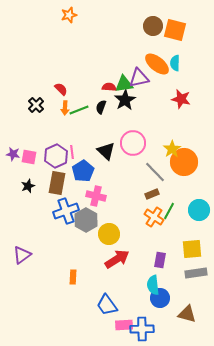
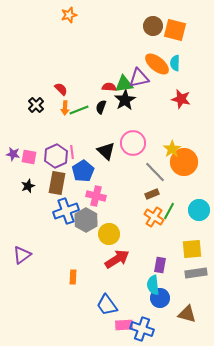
purple rectangle at (160, 260): moved 5 px down
blue cross at (142, 329): rotated 20 degrees clockwise
